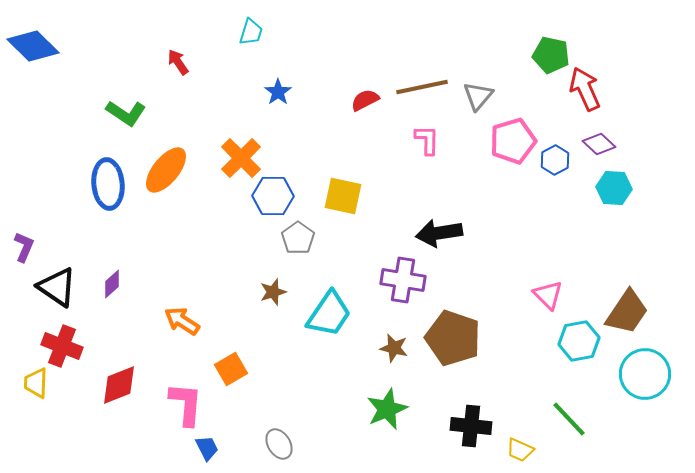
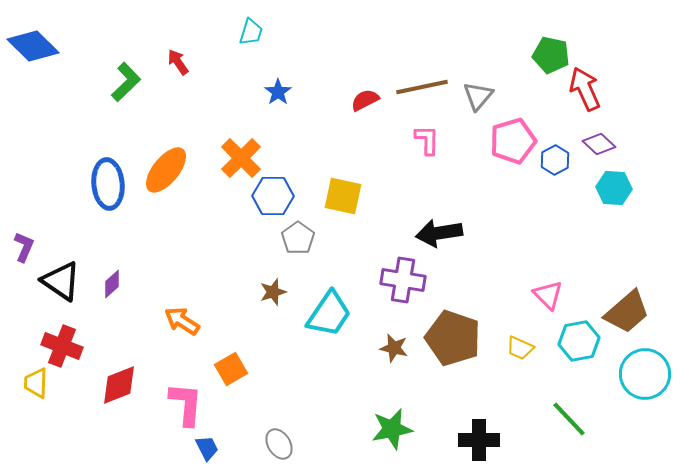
green L-shape at (126, 113): moved 31 px up; rotated 78 degrees counterclockwise
black triangle at (57, 287): moved 4 px right, 6 px up
brown trapezoid at (627, 312): rotated 15 degrees clockwise
green star at (387, 409): moved 5 px right, 20 px down; rotated 12 degrees clockwise
black cross at (471, 426): moved 8 px right, 14 px down; rotated 6 degrees counterclockwise
yellow trapezoid at (520, 450): moved 102 px up
